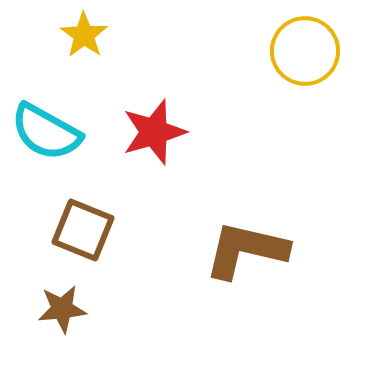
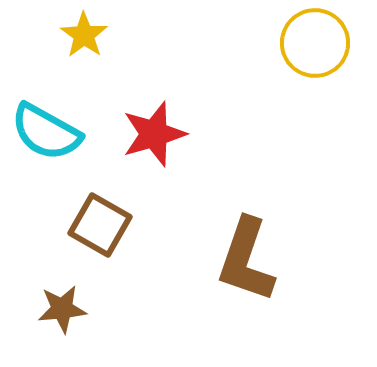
yellow circle: moved 10 px right, 8 px up
red star: moved 2 px down
brown square: moved 17 px right, 5 px up; rotated 8 degrees clockwise
brown L-shape: moved 10 px down; rotated 84 degrees counterclockwise
